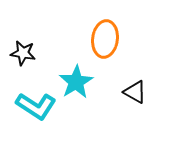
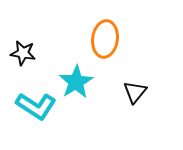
black triangle: rotated 40 degrees clockwise
